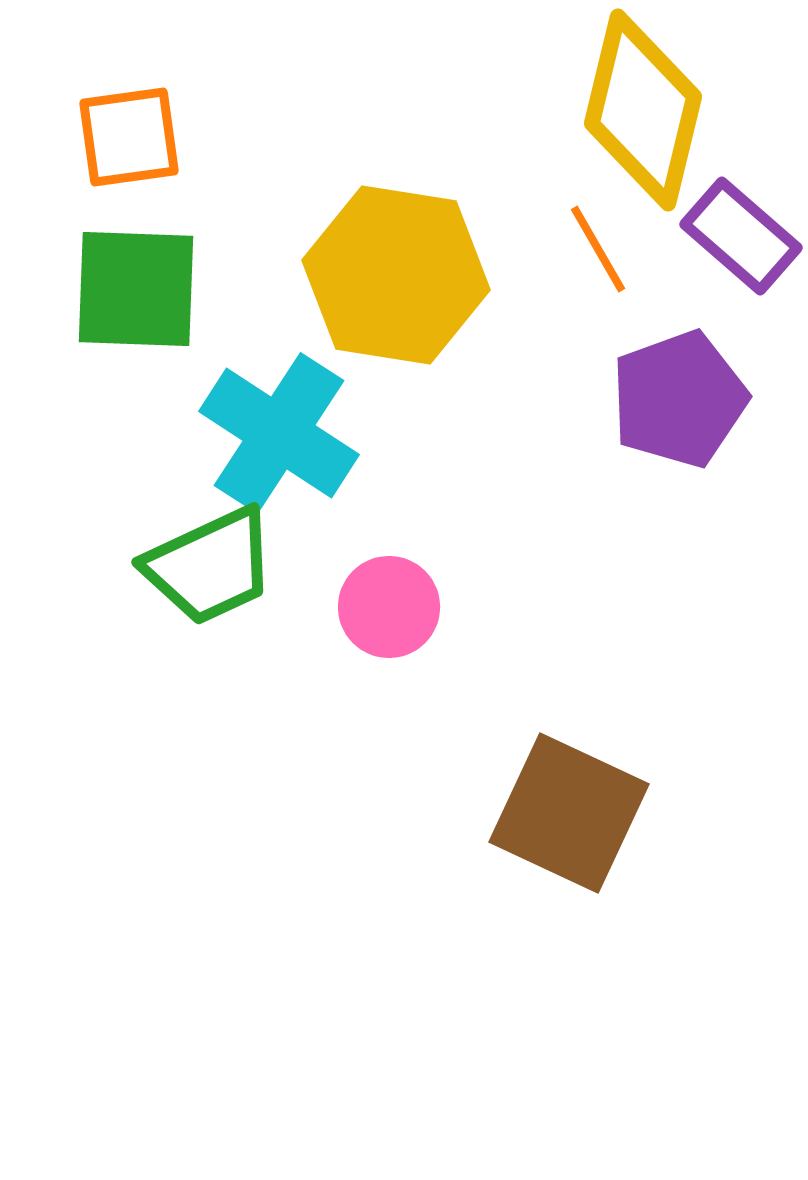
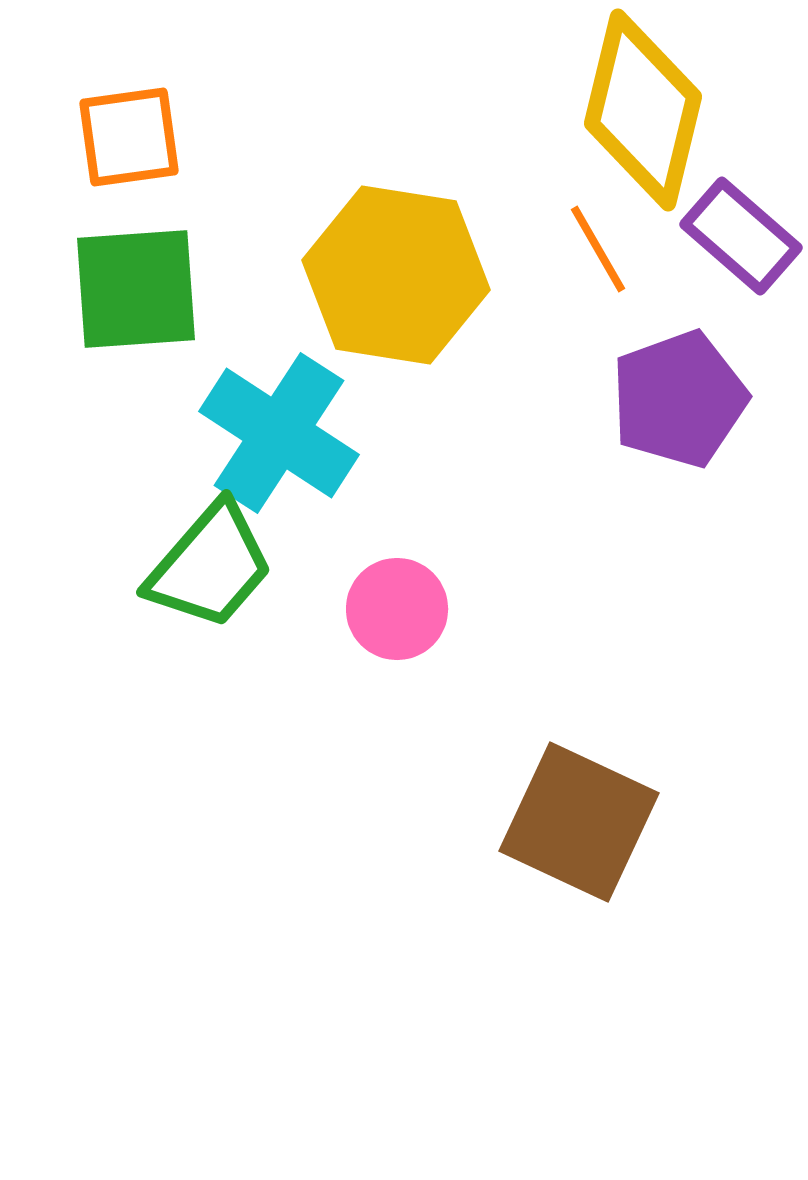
green square: rotated 6 degrees counterclockwise
green trapezoid: rotated 24 degrees counterclockwise
pink circle: moved 8 px right, 2 px down
brown square: moved 10 px right, 9 px down
